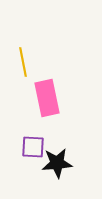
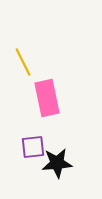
yellow line: rotated 16 degrees counterclockwise
purple square: rotated 10 degrees counterclockwise
